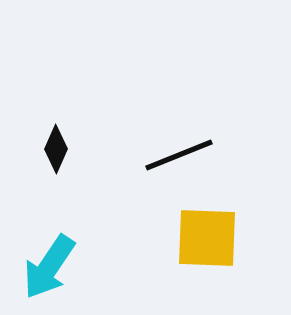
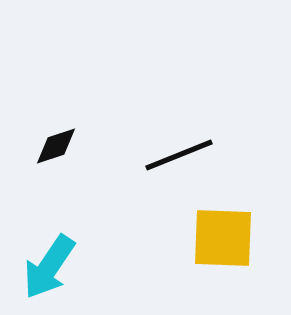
black diamond: moved 3 px up; rotated 48 degrees clockwise
yellow square: moved 16 px right
